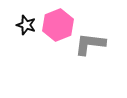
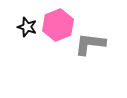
black star: moved 1 px right, 2 px down
